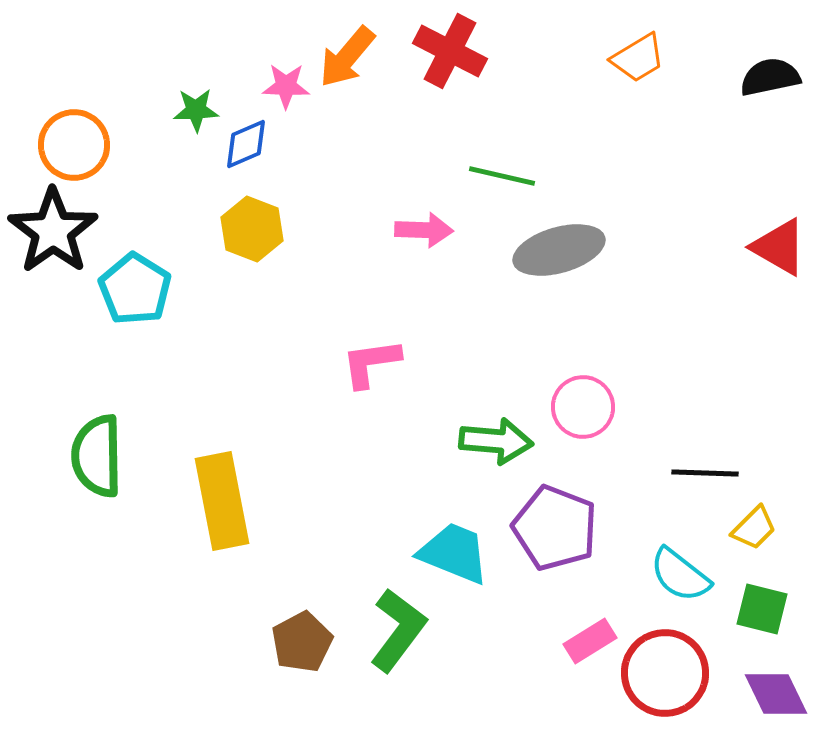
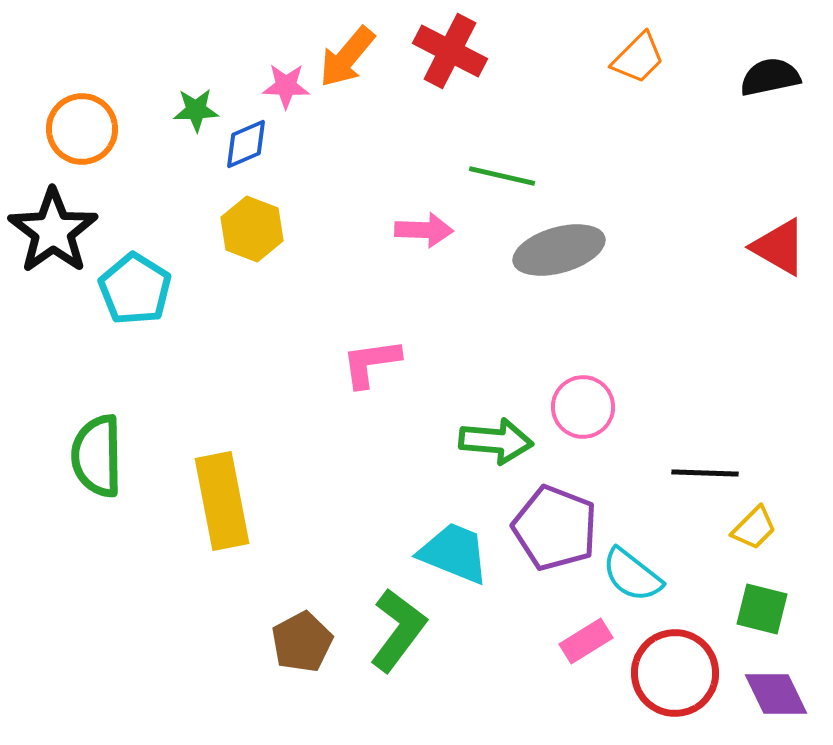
orange trapezoid: rotated 14 degrees counterclockwise
orange circle: moved 8 px right, 16 px up
cyan semicircle: moved 48 px left
pink rectangle: moved 4 px left
red circle: moved 10 px right
